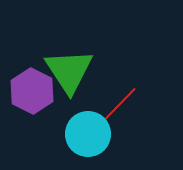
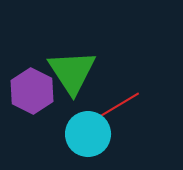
green triangle: moved 3 px right, 1 px down
red line: rotated 15 degrees clockwise
